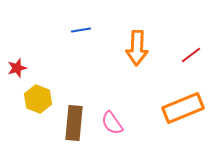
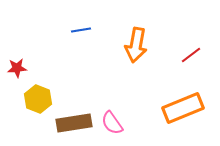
orange arrow: moved 1 px left, 3 px up; rotated 8 degrees clockwise
red star: rotated 12 degrees clockwise
brown rectangle: rotated 76 degrees clockwise
